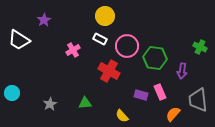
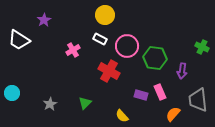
yellow circle: moved 1 px up
green cross: moved 2 px right
green triangle: rotated 40 degrees counterclockwise
